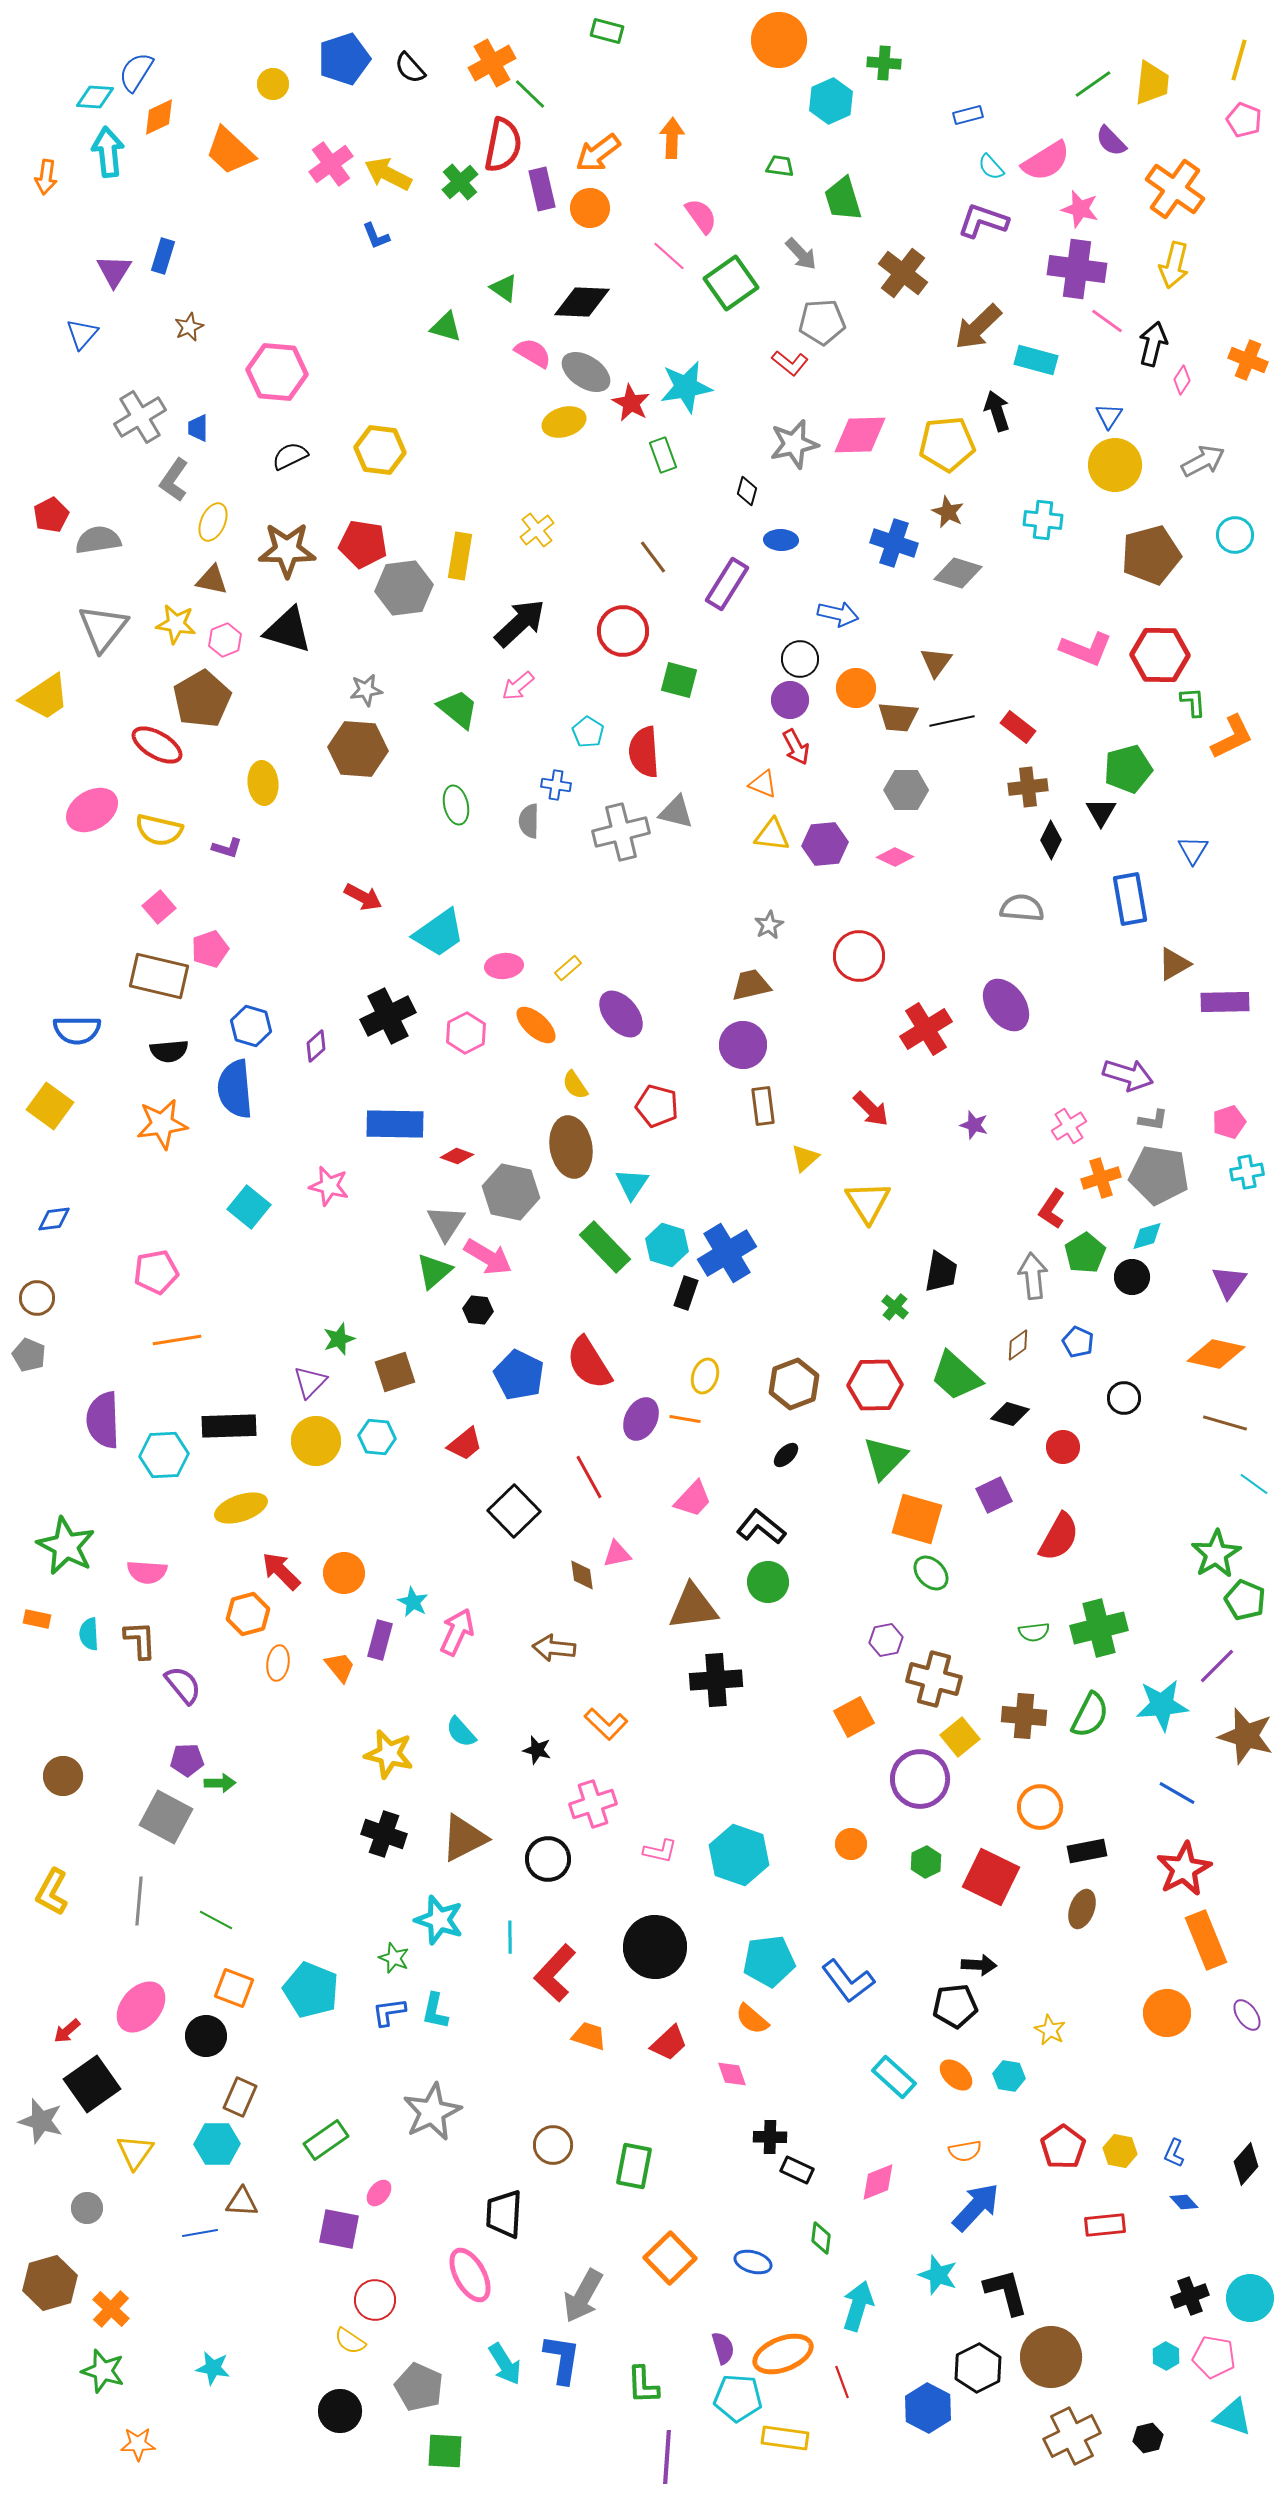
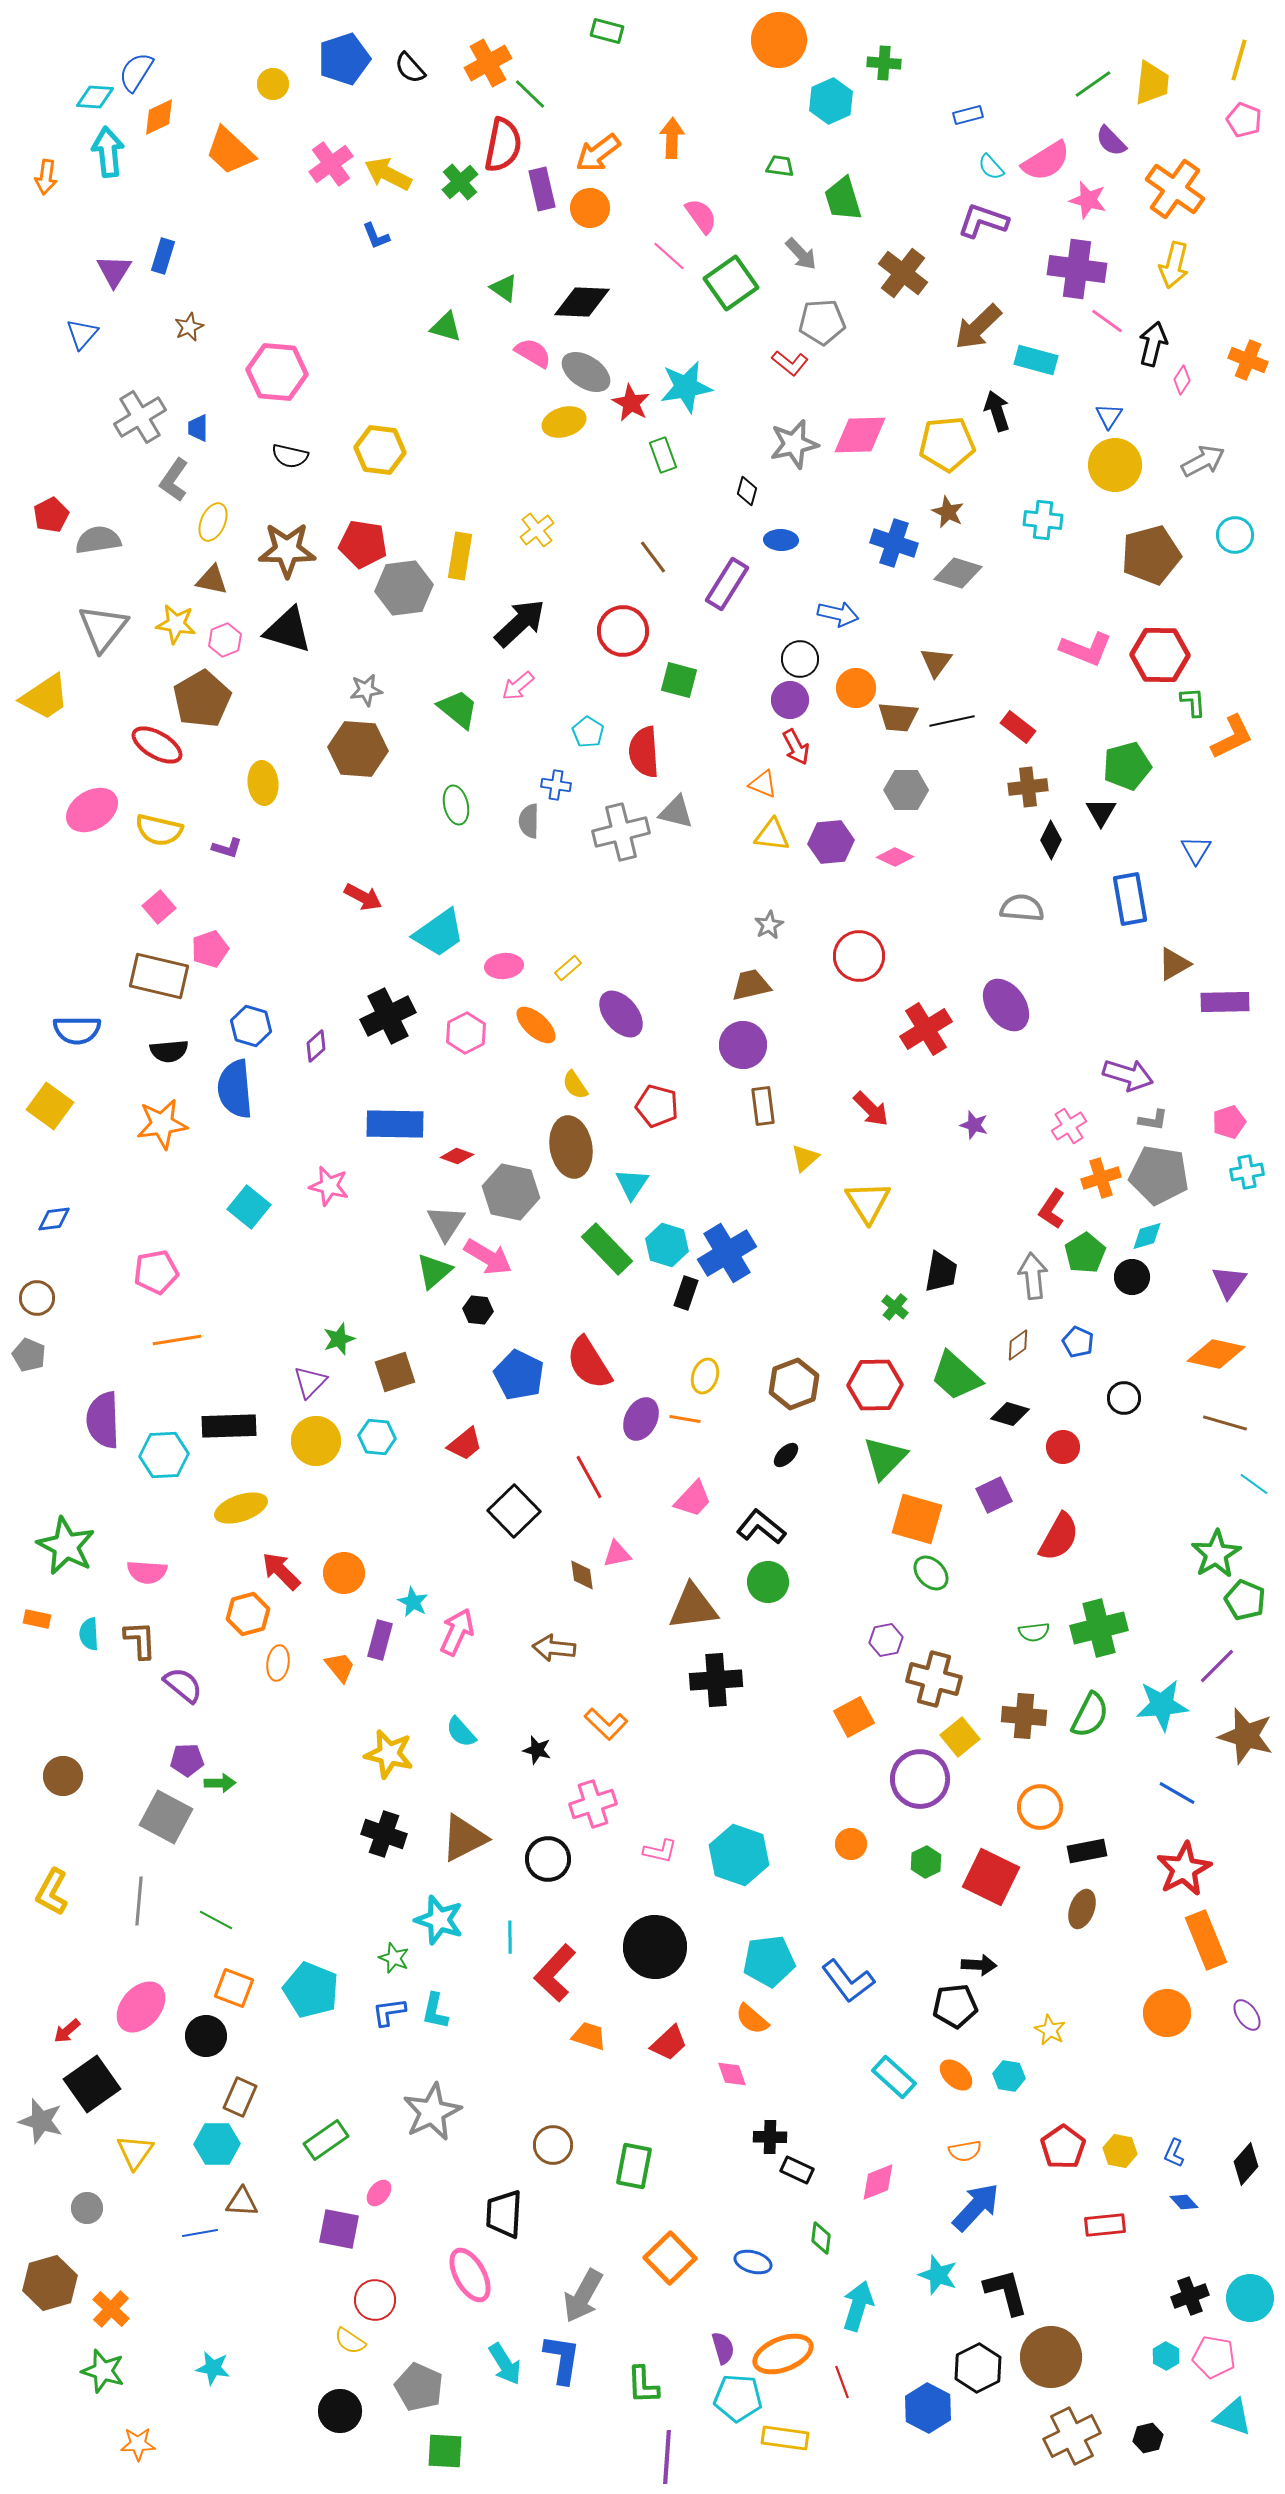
orange cross at (492, 63): moved 4 px left
pink star at (1080, 209): moved 8 px right, 9 px up
black semicircle at (290, 456): rotated 141 degrees counterclockwise
green pentagon at (1128, 769): moved 1 px left, 3 px up
purple hexagon at (825, 844): moved 6 px right, 2 px up
blue triangle at (1193, 850): moved 3 px right
green rectangle at (605, 1247): moved 2 px right, 2 px down
purple semicircle at (183, 1685): rotated 12 degrees counterclockwise
